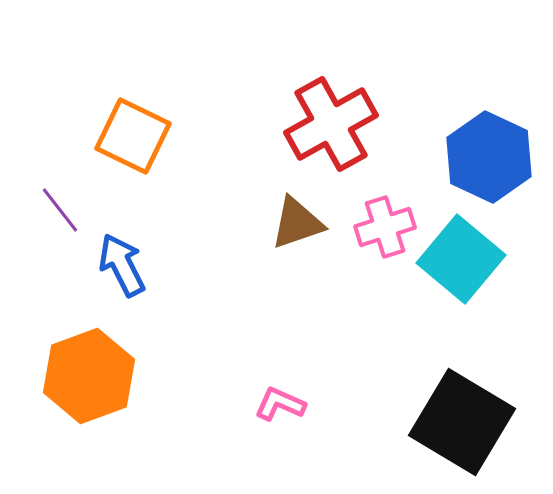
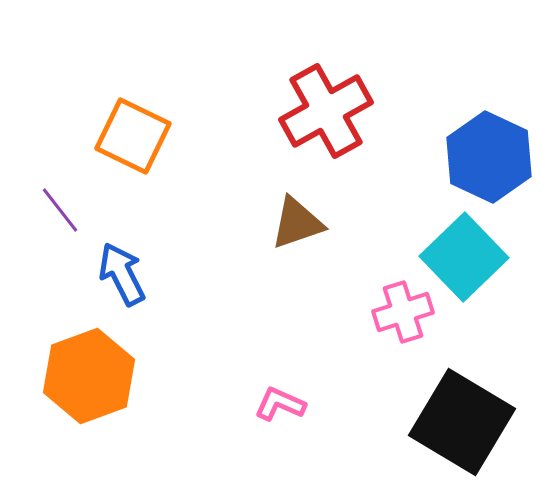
red cross: moved 5 px left, 13 px up
pink cross: moved 18 px right, 85 px down
cyan square: moved 3 px right, 2 px up; rotated 6 degrees clockwise
blue arrow: moved 9 px down
